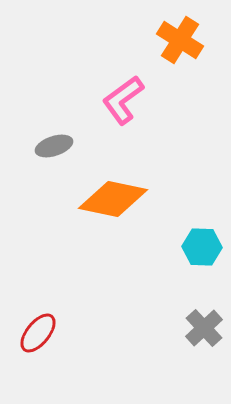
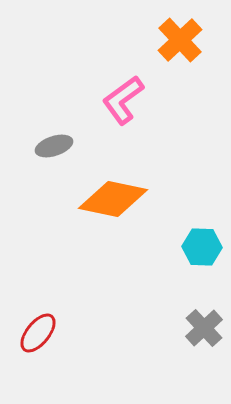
orange cross: rotated 15 degrees clockwise
